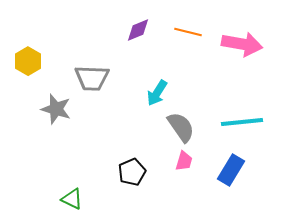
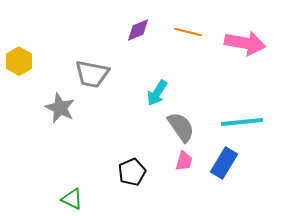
pink arrow: moved 3 px right, 1 px up
yellow hexagon: moved 9 px left
gray trapezoid: moved 4 px up; rotated 9 degrees clockwise
gray star: moved 4 px right, 1 px up; rotated 8 degrees clockwise
blue rectangle: moved 7 px left, 7 px up
